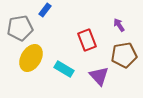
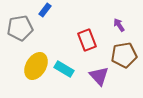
yellow ellipse: moved 5 px right, 8 px down
